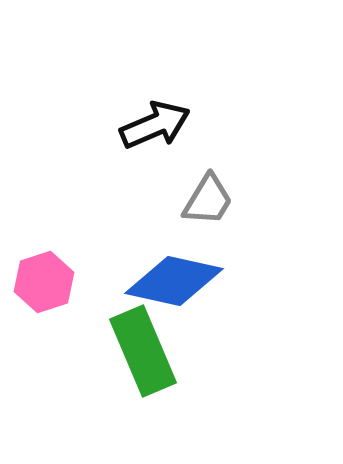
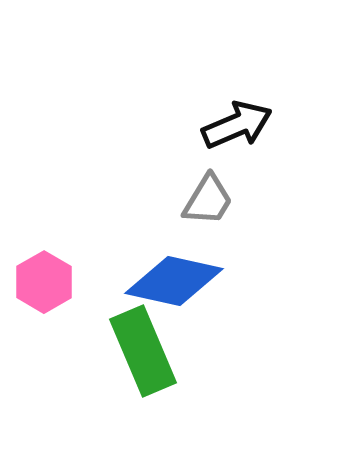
black arrow: moved 82 px right
pink hexagon: rotated 12 degrees counterclockwise
